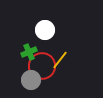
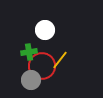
green cross: rotated 14 degrees clockwise
